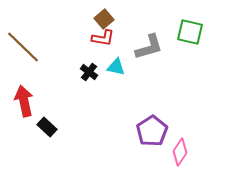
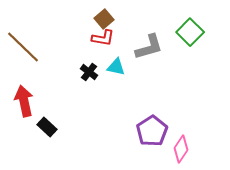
green square: rotated 32 degrees clockwise
pink diamond: moved 1 px right, 3 px up
